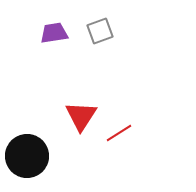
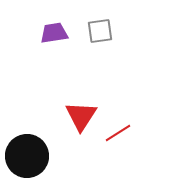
gray square: rotated 12 degrees clockwise
red line: moved 1 px left
